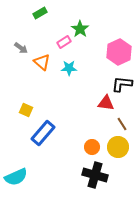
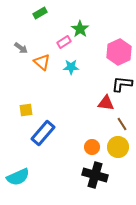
cyan star: moved 2 px right, 1 px up
yellow square: rotated 32 degrees counterclockwise
cyan semicircle: moved 2 px right
